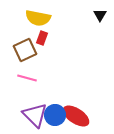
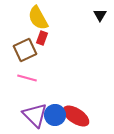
yellow semicircle: rotated 50 degrees clockwise
